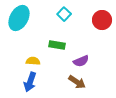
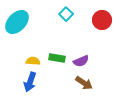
cyan square: moved 2 px right
cyan ellipse: moved 2 px left, 4 px down; rotated 15 degrees clockwise
green rectangle: moved 13 px down
brown arrow: moved 7 px right, 1 px down
